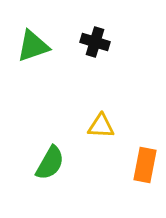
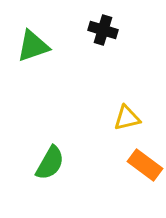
black cross: moved 8 px right, 12 px up
yellow triangle: moved 26 px right, 8 px up; rotated 16 degrees counterclockwise
orange rectangle: rotated 64 degrees counterclockwise
